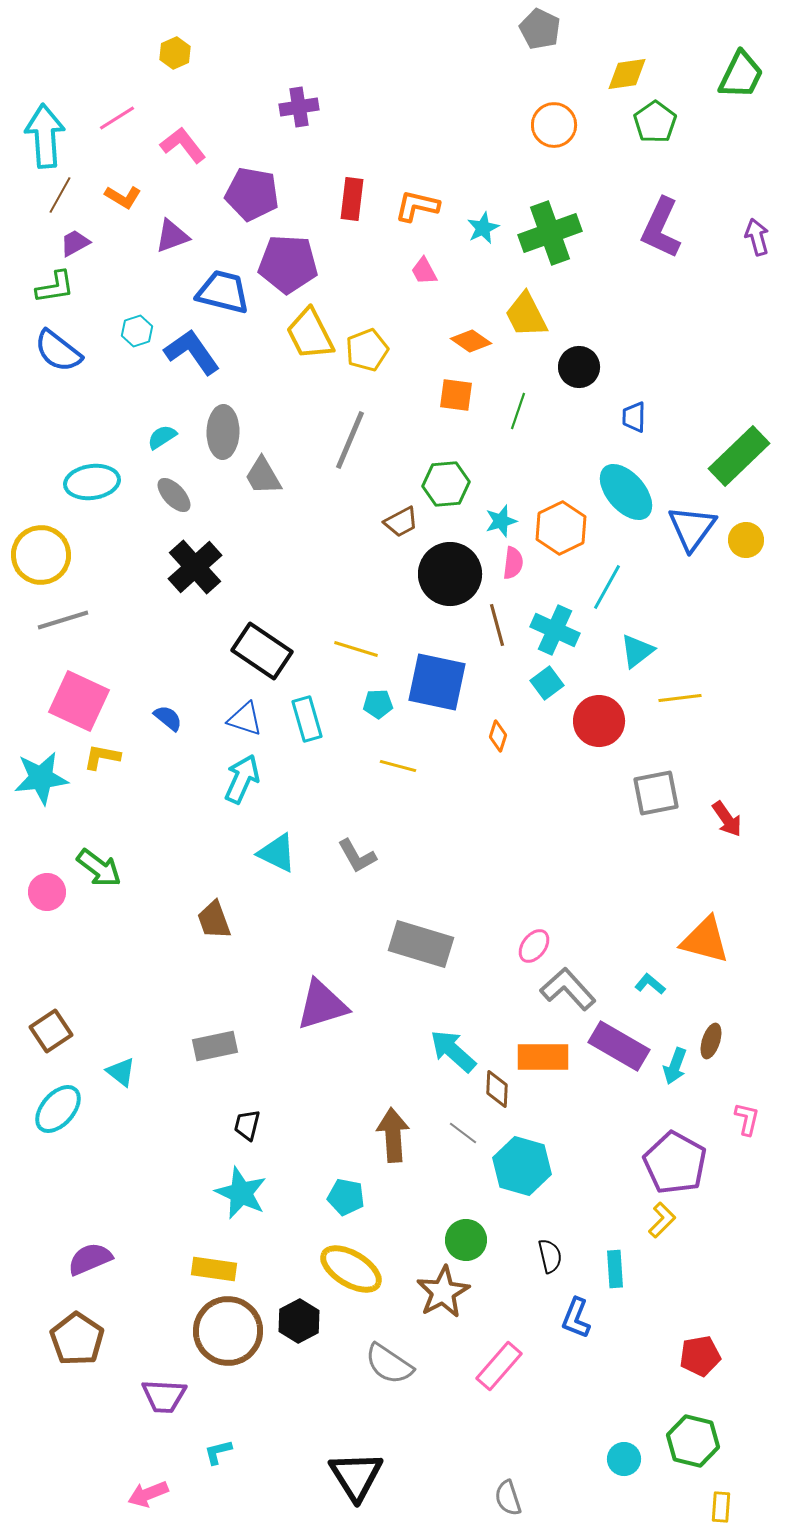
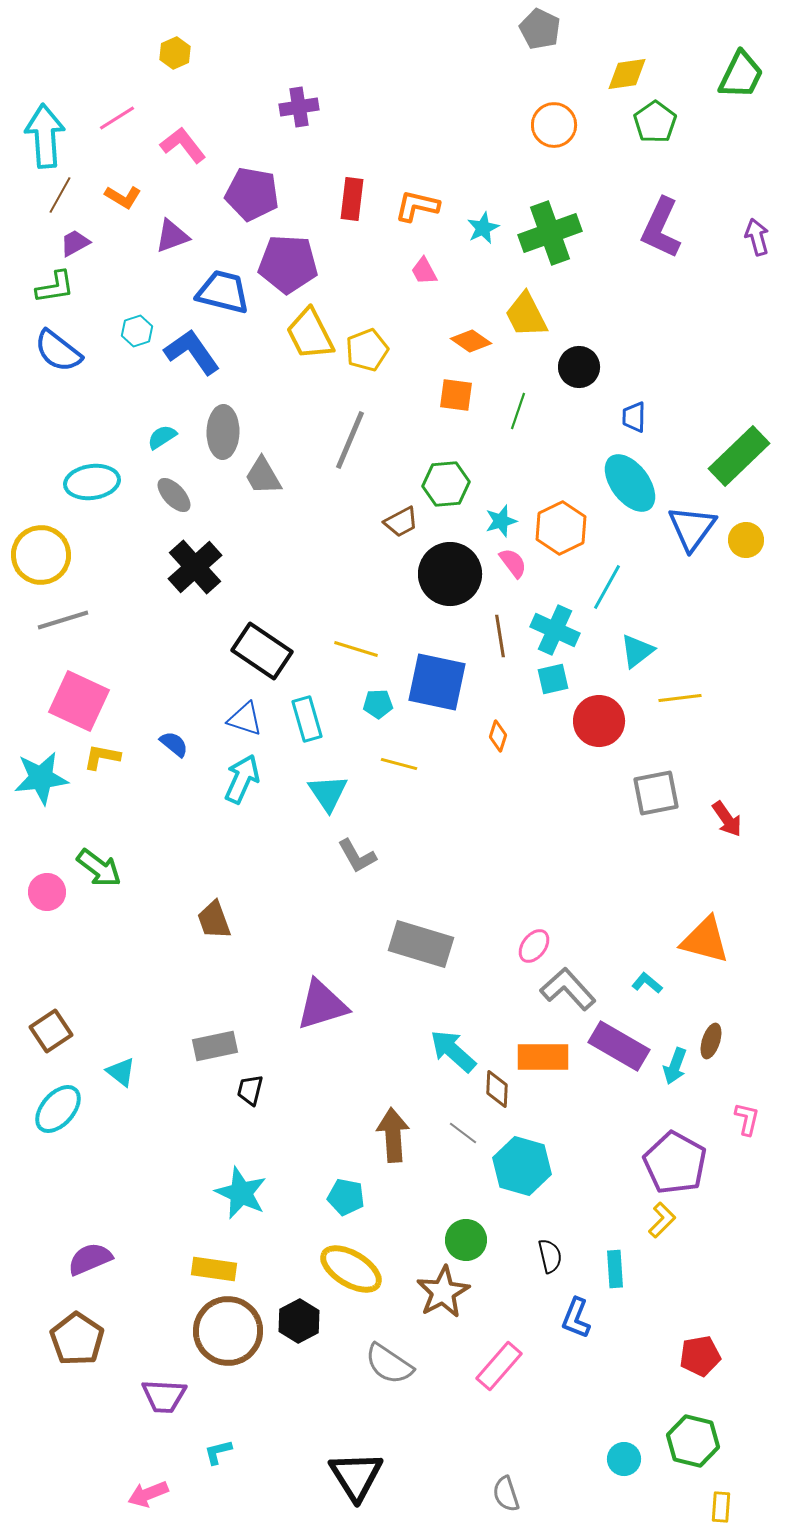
cyan ellipse at (626, 492): moved 4 px right, 9 px up; rotated 4 degrees clockwise
pink semicircle at (513, 563): rotated 44 degrees counterclockwise
brown line at (497, 625): moved 3 px right, 11 px down; rotated 6 degrees clockwise
cyan square at (547, 683): moved 6 px right, 4 px up; rotated 24 degrees clockwise
blue semicircle at (168, 718): moved 6 px right, 26 px down
yellow line at (398, 766): moved 1 px right, 2 px up
cyan triangle at (277, 853): moved 51 px right, 60 px up; rotated 30 degrees clockwise
cyan L-shape at (650, 984): moved 3 px left, 1 px up
black trapezoid at (247, 1125): moved 3 px right, 35 px up
gray semicircle at (508, 1498): moved 2 px left, 4 px up
